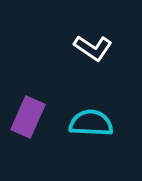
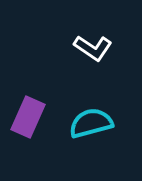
cyan semicircle: rotated 18 degrees counterclockwise
